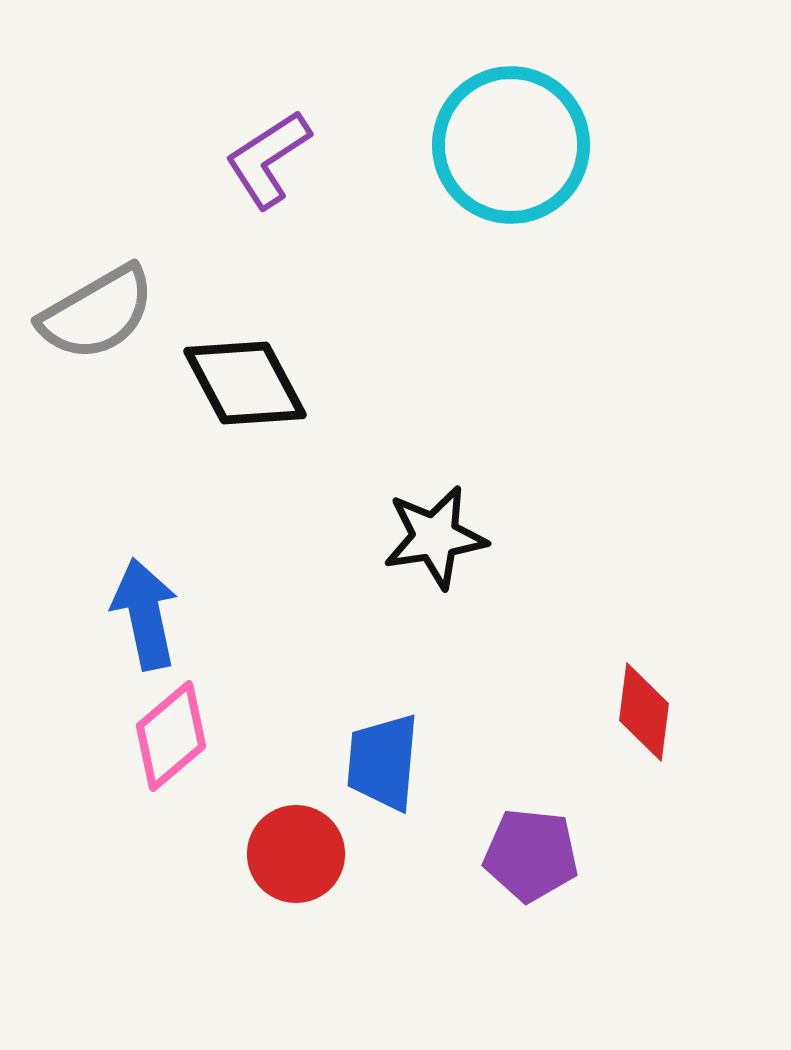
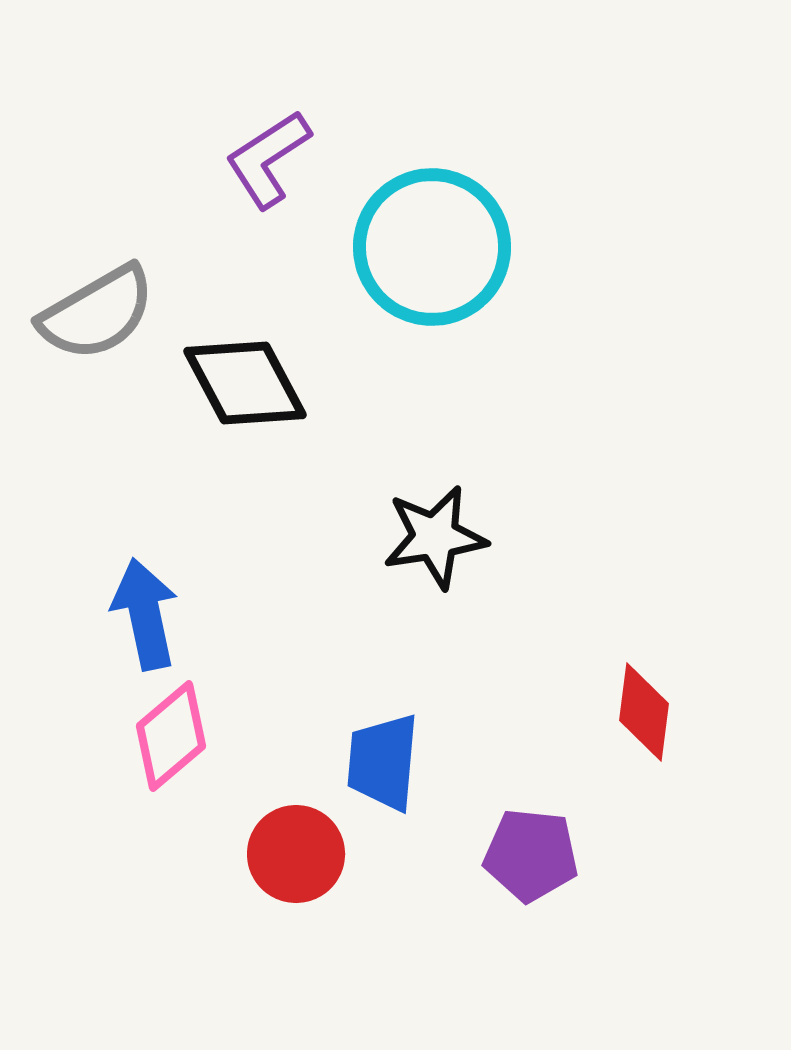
cyan circle: moved 79 px left, 102 px down
